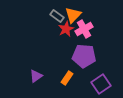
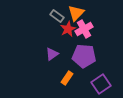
orange triangle: moved 3 px right, 2 px up
red star: moved 2 px right
purple triangle: moved 16 px right, 22 px up
